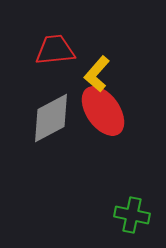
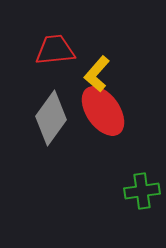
gray diamond: rotated 26 degrees counterclockwise
green cross: moved 10 px right, 24 px up; rotated 20 degrees counterclockwise
